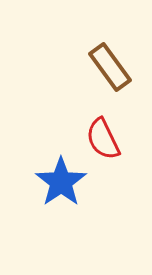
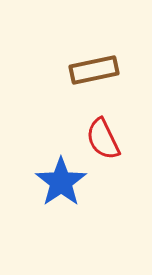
brown rectangle: moved 16 px left, 3 px down; rotated 66 degrees counterclockwise
